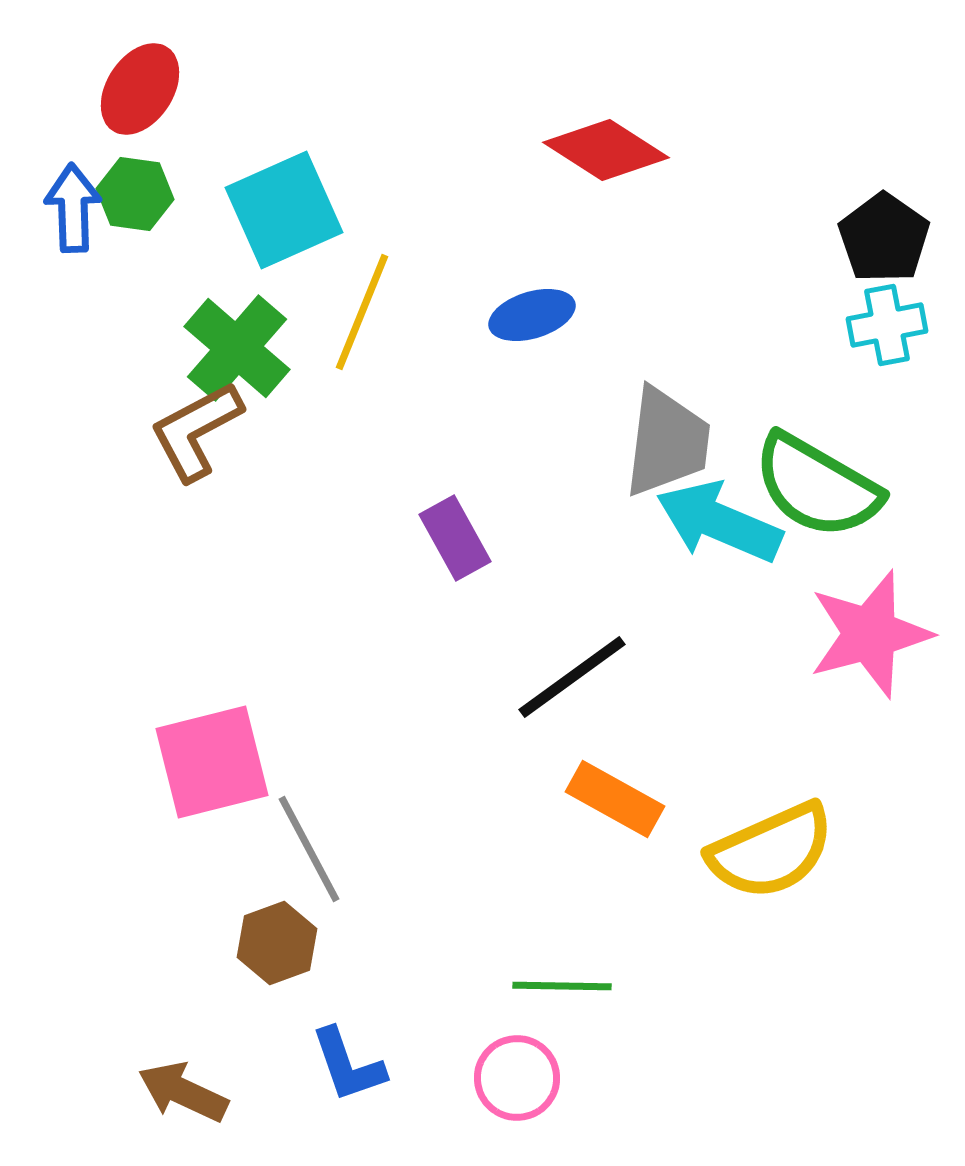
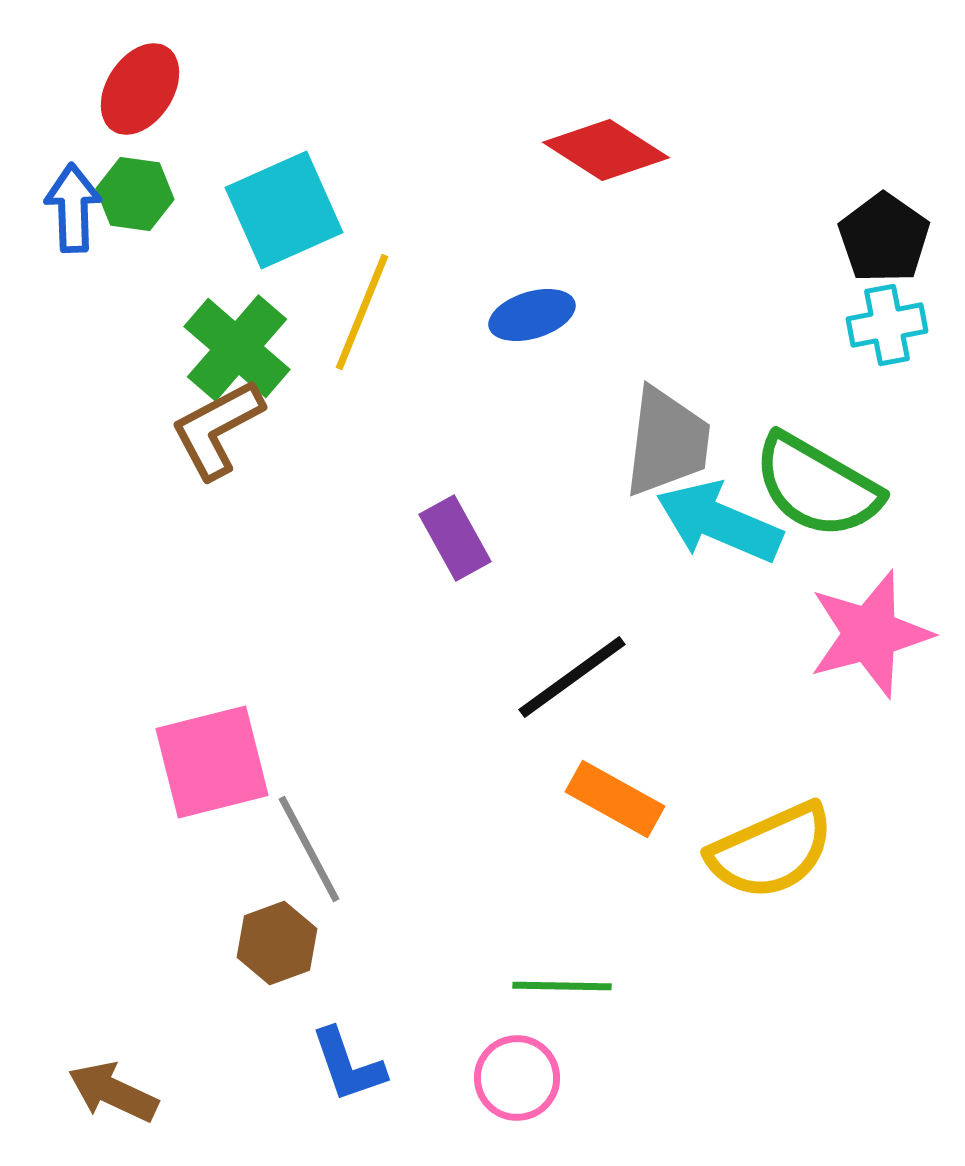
brown L-shape: moved 21 px right, 2 px up
brown arrow: moved 70 px left
